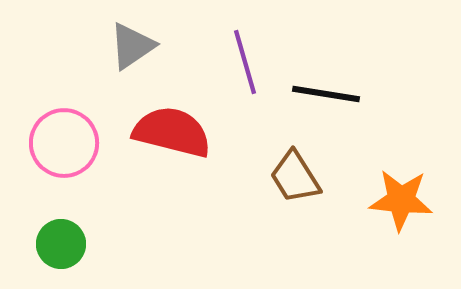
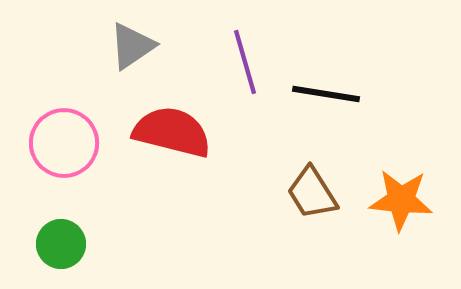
brown trapezoid: moved 17 px right, 16 px down
